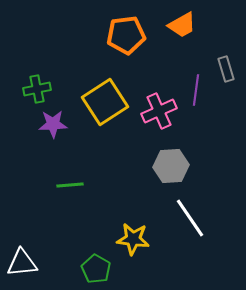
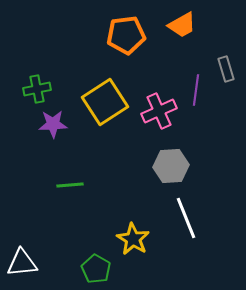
white line: moved 4 px left; rotated 12 degrees clockwise
yellow star: rotated 24 degrees clockwise
